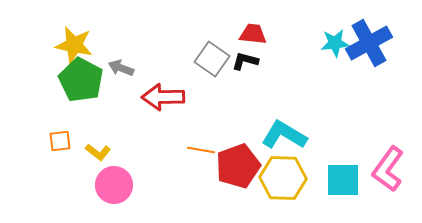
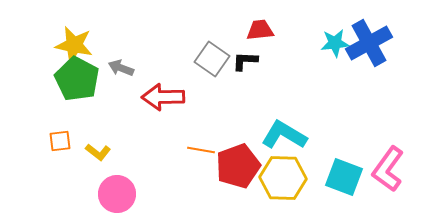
red trapezoid: moved 7 px right, 4 px up; rotated 12 degrees counterclockwise
black L-shape: rotated 12 degrees counterclockwise
green pentagon: moved 4 px left, 1 px up
cyan square: moved 1 px right, 3 px up; rotated 21 degrees clockwise
pink circle: moved 3 px right, 9 px down
